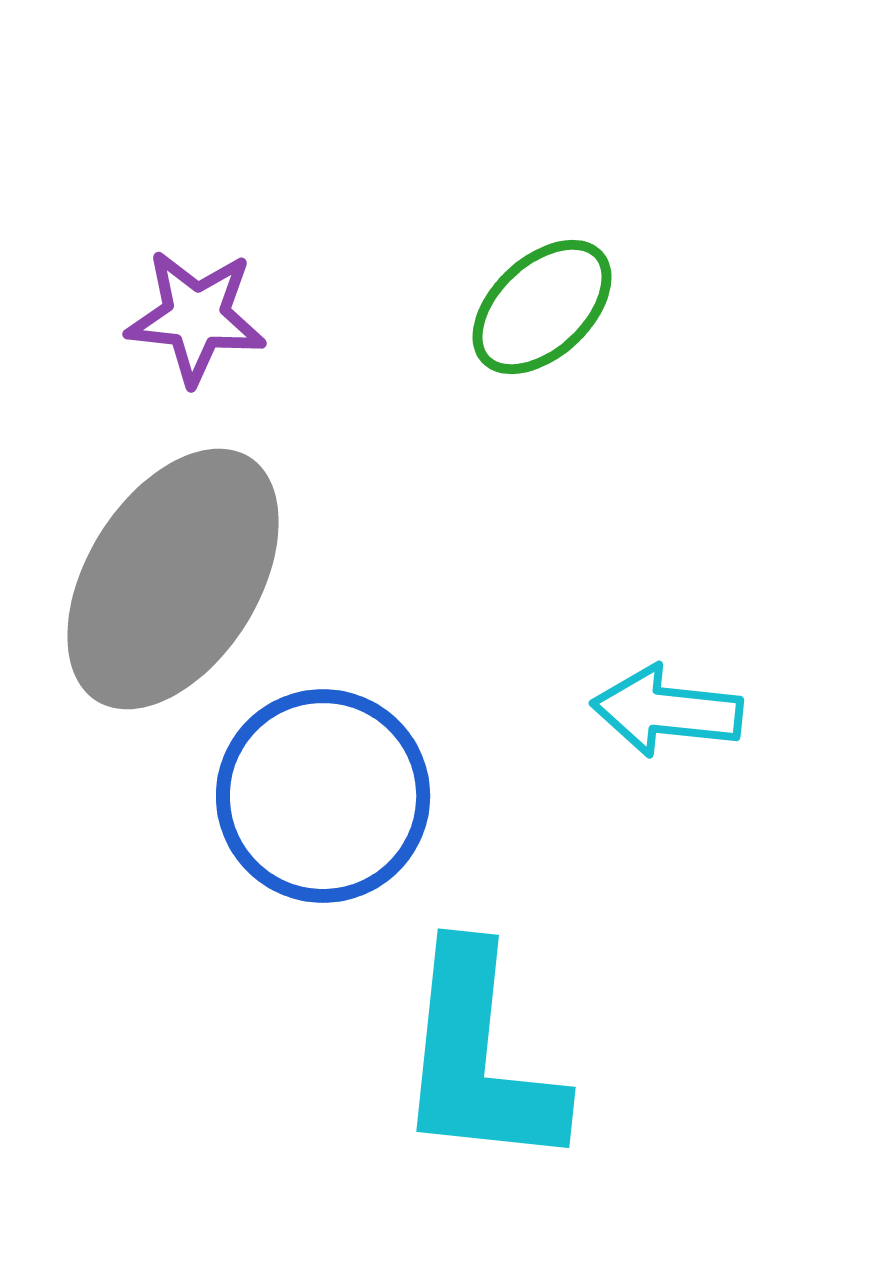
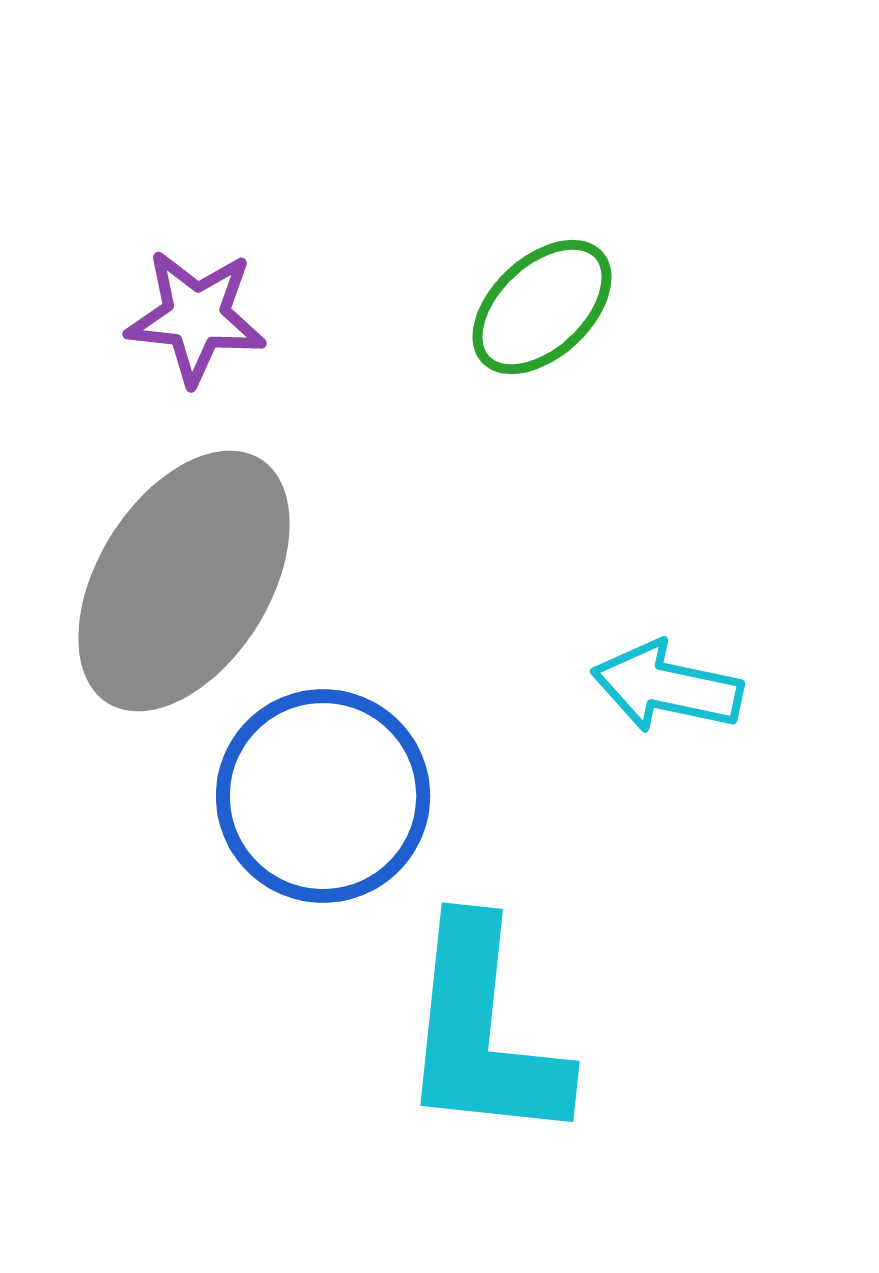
gray ellipse: moved 11 px right, 2 px down
cyan arrow: moved 24 px up; rotated 6 degrees clockwise
cyan L-shape: moved 4 px right, 26 px up
